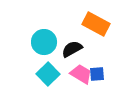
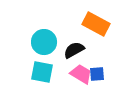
black semicircle: moved 2 px right, 1 px down
cyan square: moved 6 px left, 2 px up; rotated 35 degrees counterclockwise
